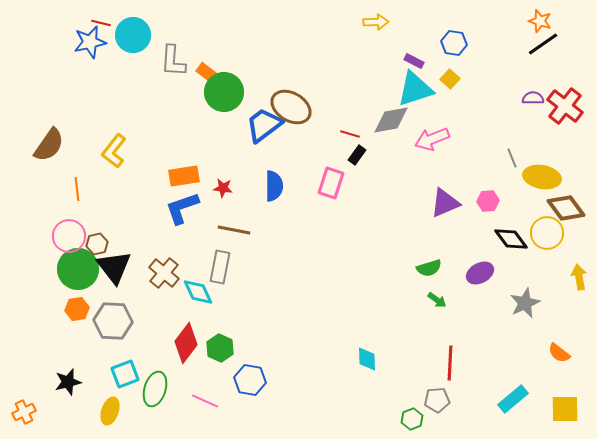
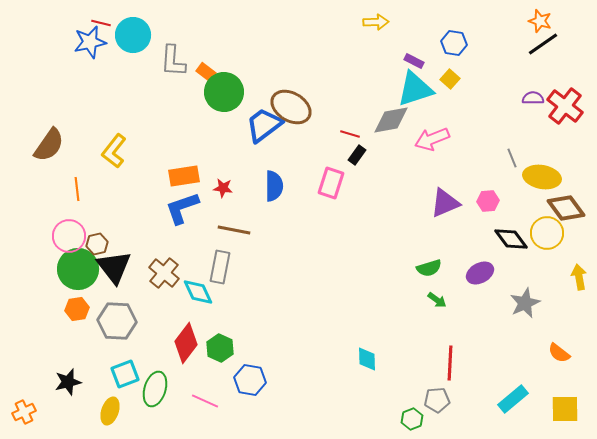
gray hexagon at (113, 321): moved 4 px right
